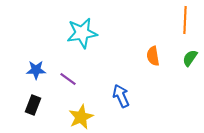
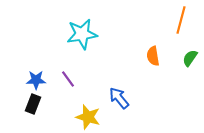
orange line: moved 4 px left; rotated 12 degrees clockwise
cyan star: moved 1 px down
blue star: moved 10 px down
purple line: rotated 18 degrees clockwise
blue arrow: moved 2 px left, 2 px down; rotated 15 degrees counterclockwise
black rectangle: moved 1 px up
yellow star: moved 7 px right; rotated 30 degrees counterclockwise
